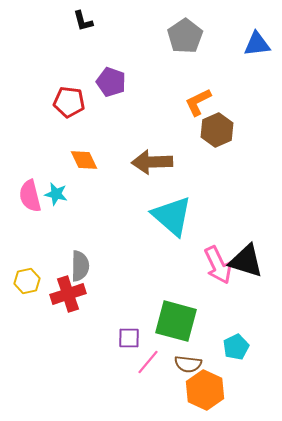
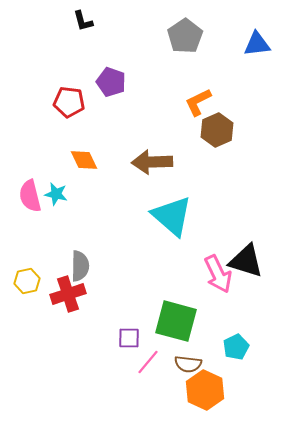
pink arrow: moved 9 px down
